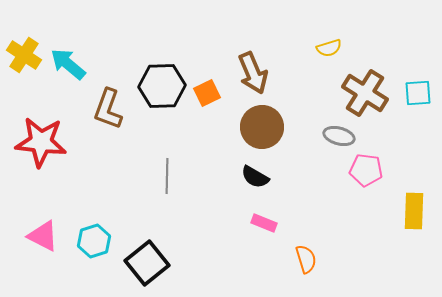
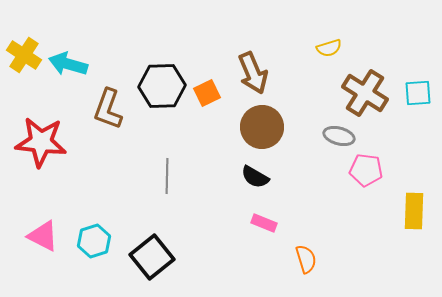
cyan arrow: rotated 24 degrees counterclockwise
black square: moved 5 px right, 6 px up
